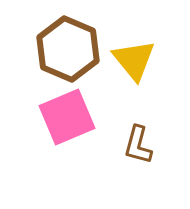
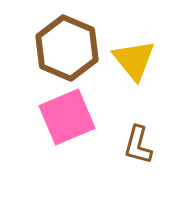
brown hexagon: moved 1 px left, 1 px up
